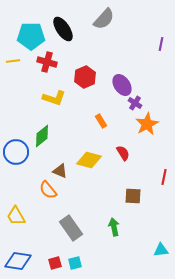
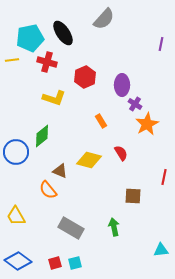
black ellipse: moved 4 px down
cyan pentagon: moved 1 px left, 2 px down; rotated 12 degrees counterclockwise
yellow line: moved 1 px left, 1 px up
purple ellipse: rotated 35 degrees clockwise
purple cross: moved 1 px down
red semicircle: moved 2 px left
gray rectangle: rotated 25 degrees counterclockwise
blue diamond: rotated 28 degrees clockwise
